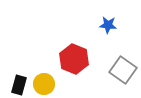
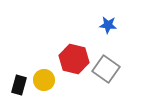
red hexagon: rotated 8 degrees counterclockwise
gray square: moved 17 px left, 1 px up
yellow circle: moved 4 px up
